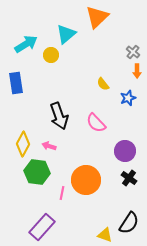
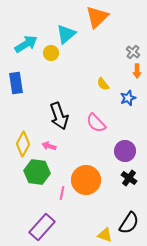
yellow circle: moved 2 px up
